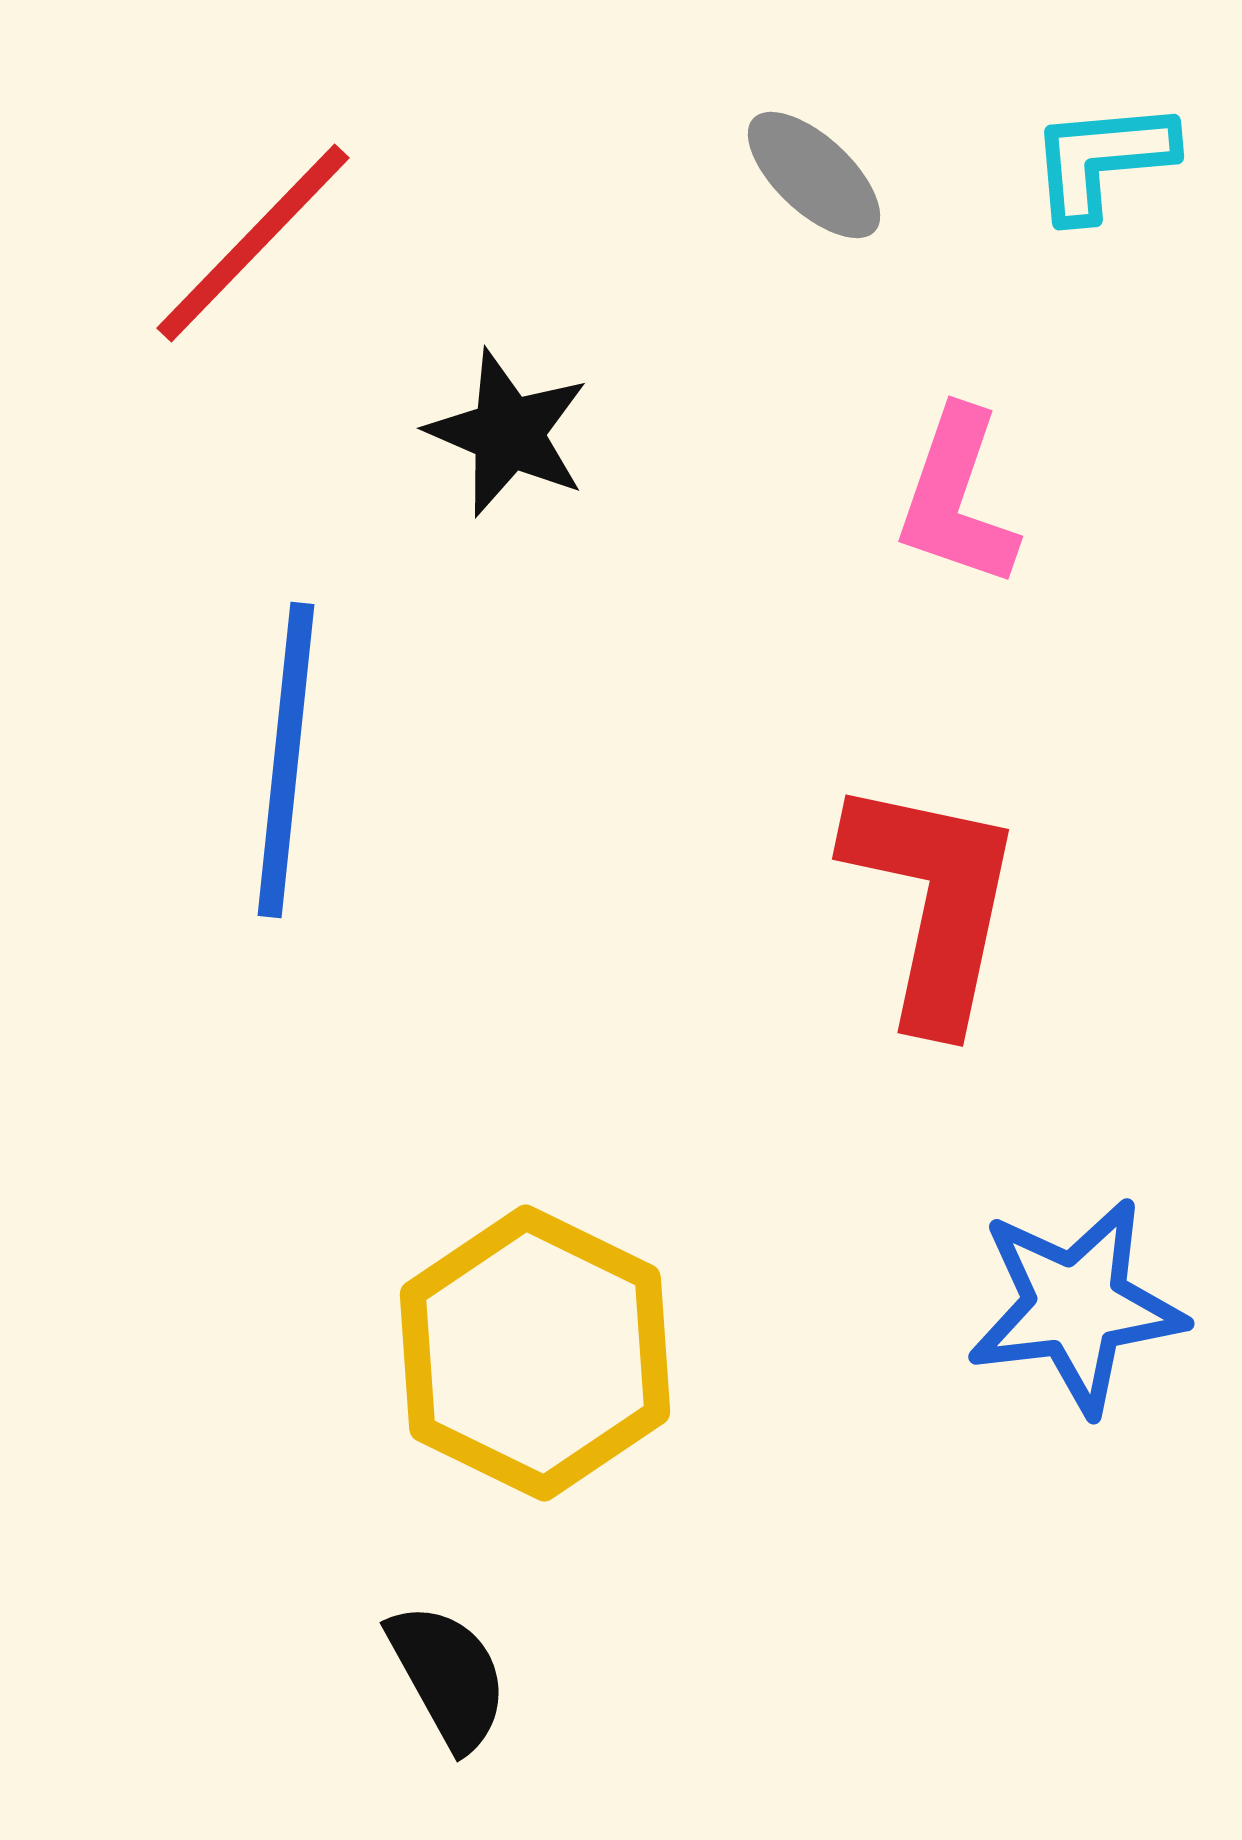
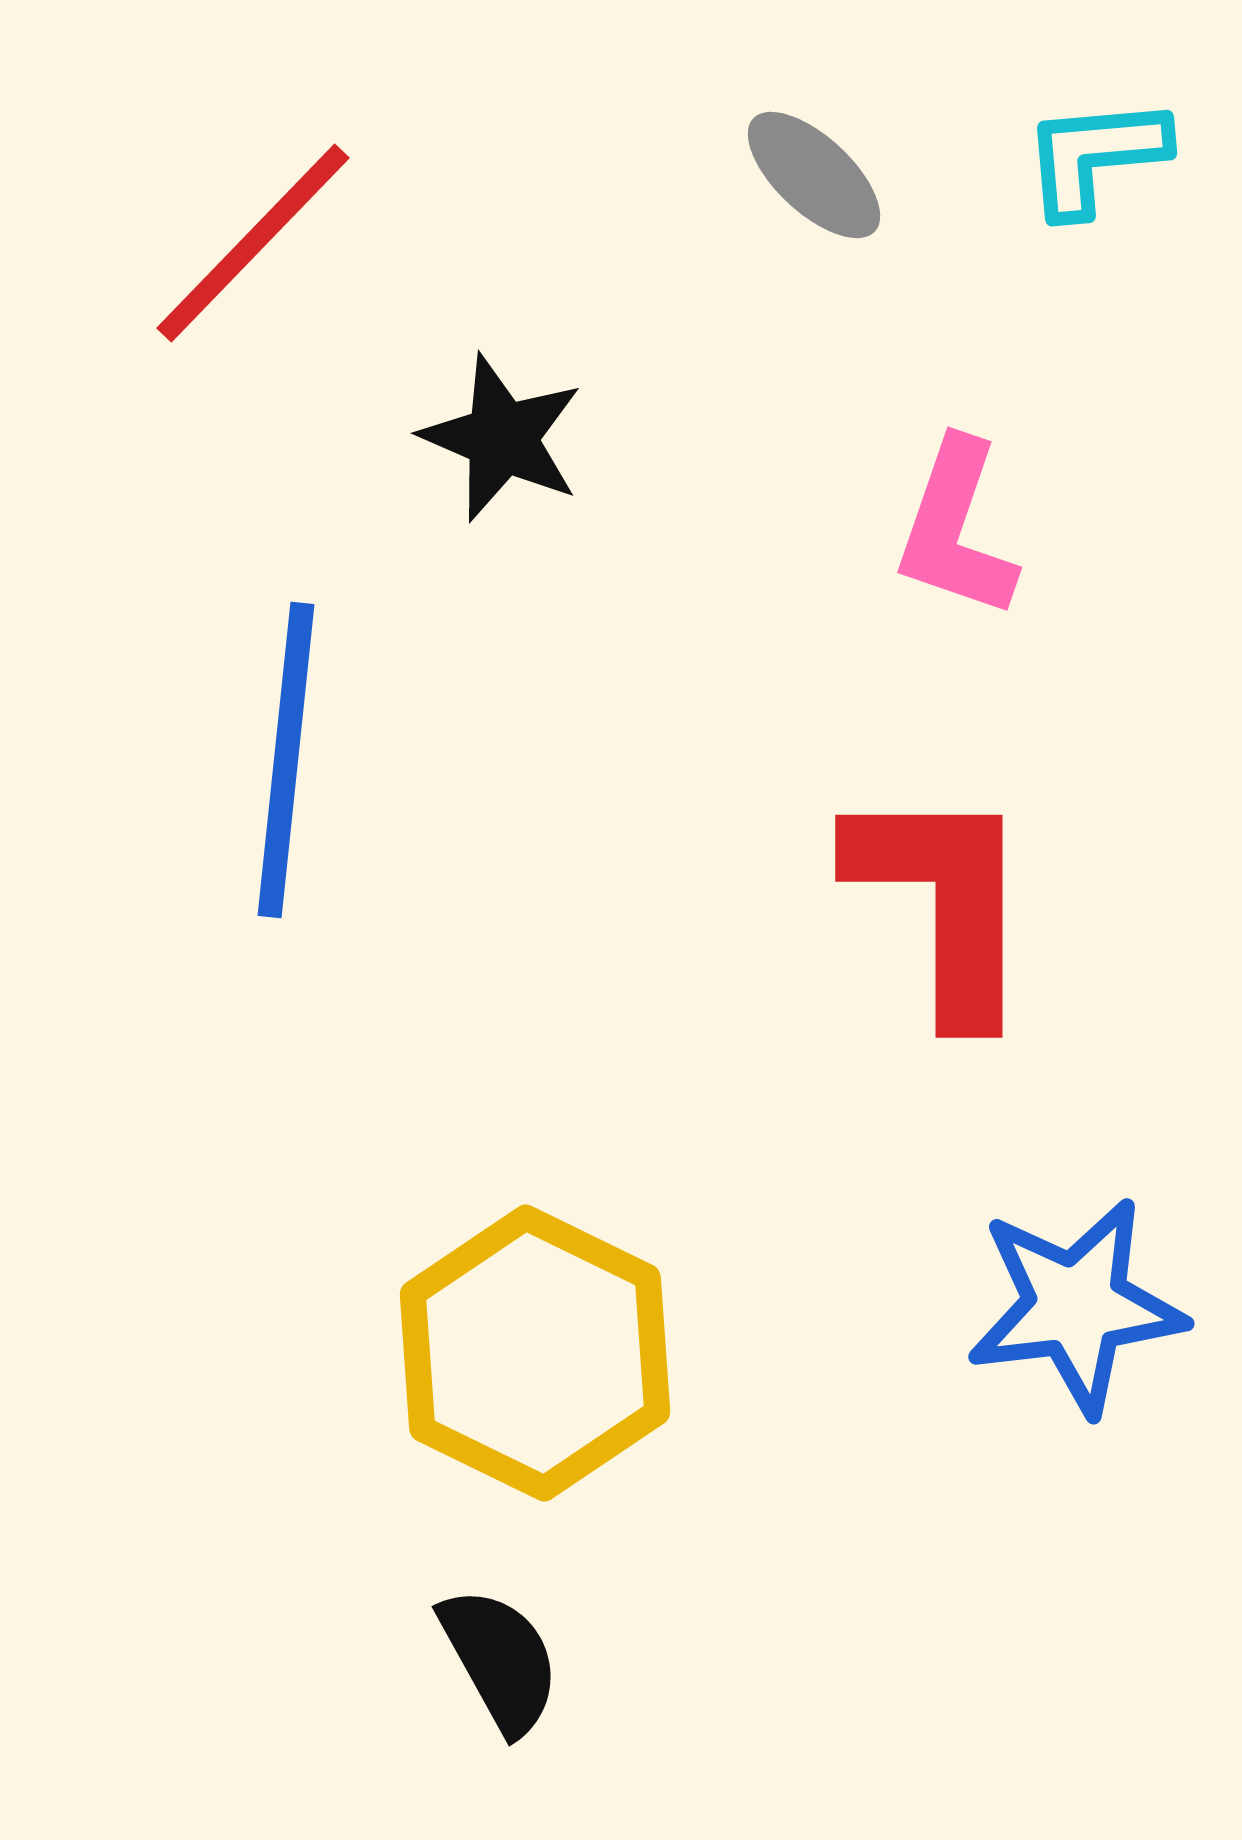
cyan L-shape: moved 7 px left, 4 px up
black star: moved 6 px left, 5 px down
pink L-shape: moved 1 px left, 31 px down
red L-shape: moved 10 px right; rotated 12 degrees counterclockwise
black semicircle: moved 52 px right, 16 px up
